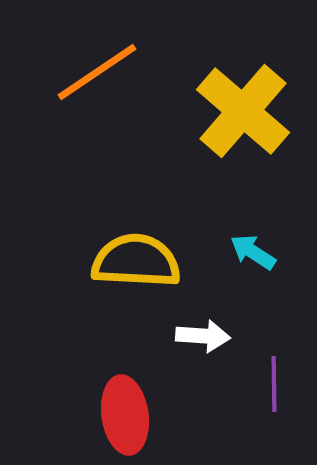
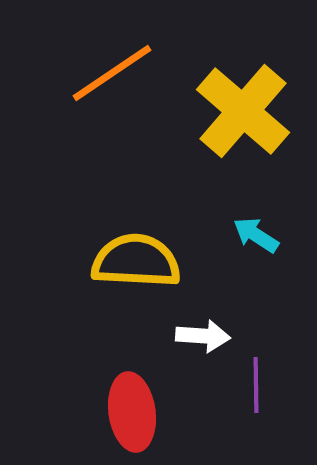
orange line: moved 15 px right, 1 px down
cyan arrow: moved 3 px right, 17 px up
purple line: moved 18 px left, 1 px down
red ellipse: moved 7 px right, 3 px up
